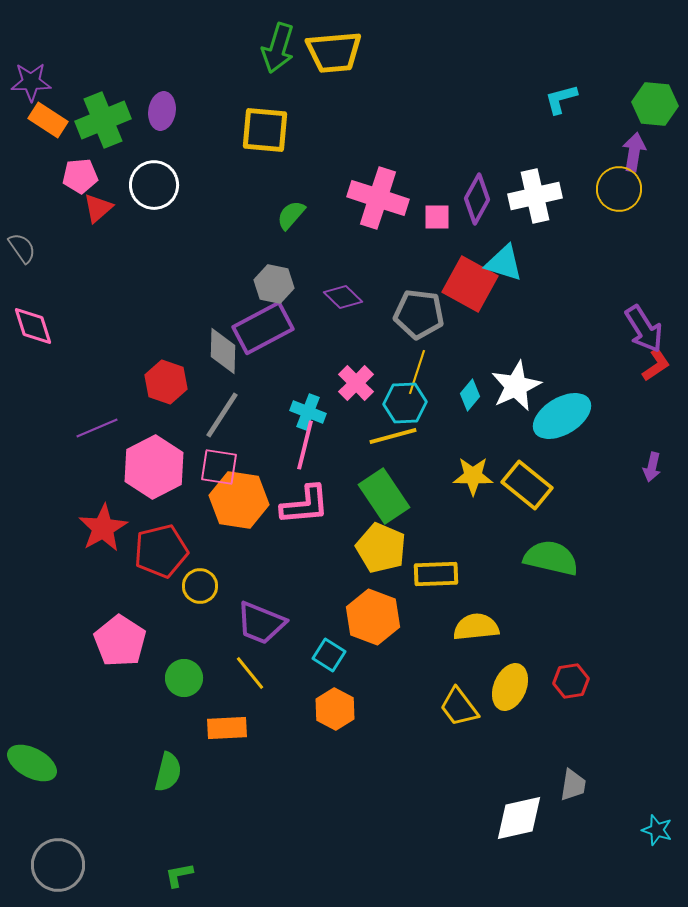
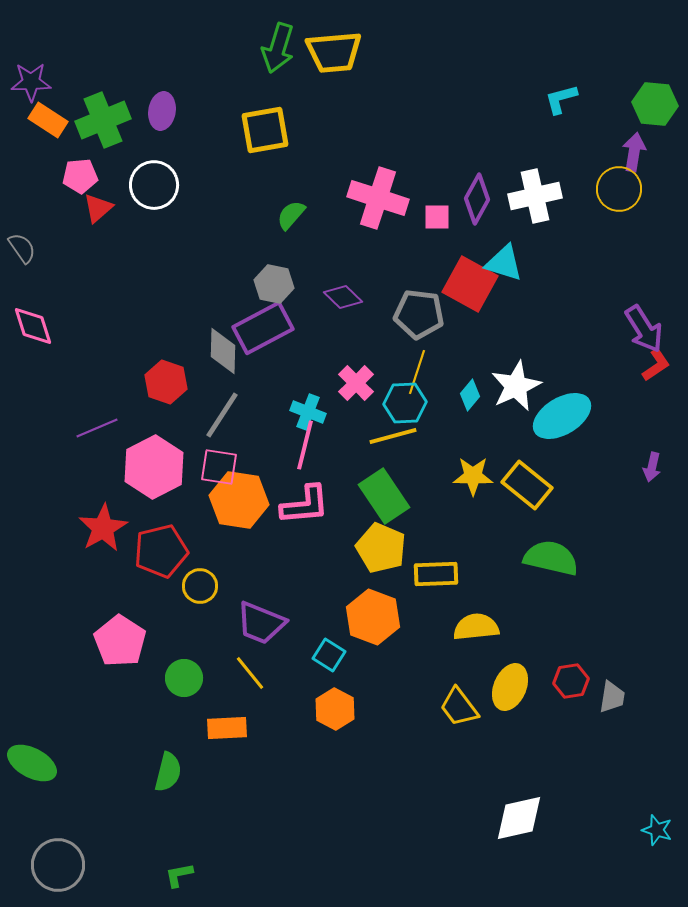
yellow square at (265, 130): rotated 15 degrees counterclockwise
gray trapezoid at (573, 785): moved 39 px right, 88 px up
